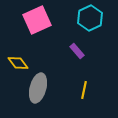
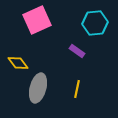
cyan hexagon: moved 5 px right, 5 px down; rotated 20 degrees clockwise
purple rectangle: rotated 14 degrees counterclockwise
yellow line: moved 7 px left, 1 px up
